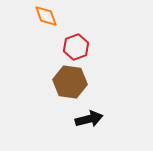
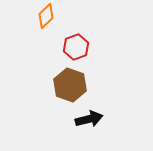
orange diamond: rotated 65 degrees clockwise
brown hexagon: moved 3 px down; rotated 12 degrees clockwise
